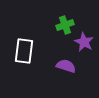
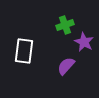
purple semicircle: rotated 66 degrees counterclockwise
